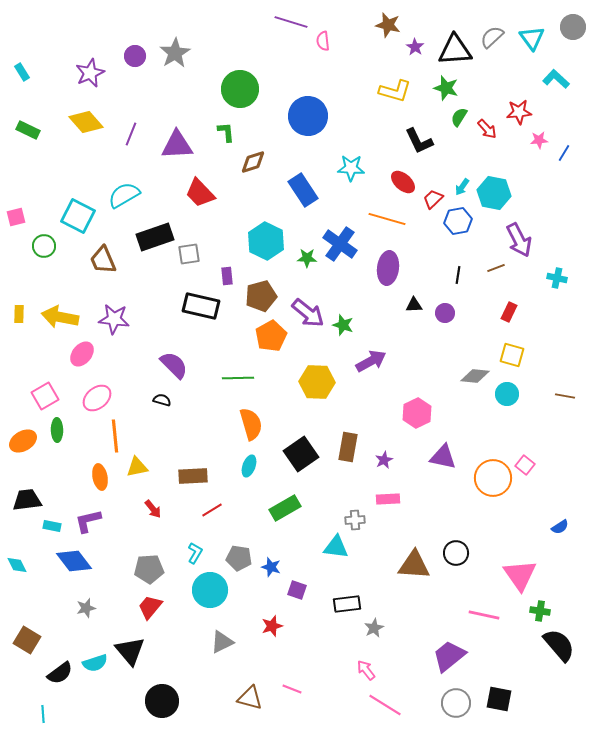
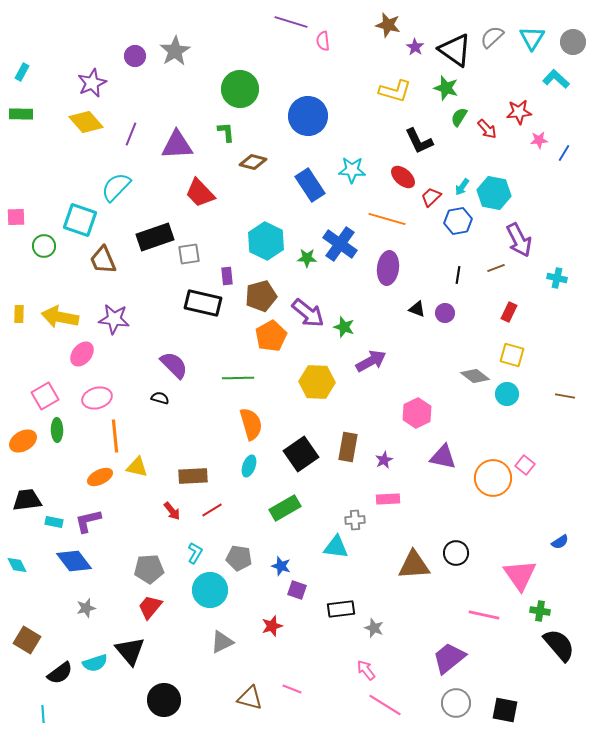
gray circle at (573, 27): moved 15 px down
cyan triangle at (532, 38): rotated 8 degrees clockwise
black triangle at (455, 50): rotated 39 degrees clockwise
gray star at (175, 53): moved 2 px up
cyan rectangle at (22, 72): rotated 60 degrees clockwise
purple star at (90, 73): moved 2 px right, 10 px down
green rectangle at (28, 130): moved 7 px left, 16 px up; rotated 25 degrees counterclockwise
brown diamond at (253, 162): rotated 32 degrees clockwise
cyan star at (351, 168): moved 1 px right, 2 px down
red ellipse at (403, 182): moved 5 px up
blue rectangle at (303, 190): moved 7 px right, 5 px up
cyan semicircle at (124, 195): moved 8 px left, 8 px up; rotated 16 degrees counterclockwise
red trapezoid at (433, 199): moved 2 px left, 2 px up
cyan square at (78, 216): moved 2 px right, 4 px down; rotated 8 degrees counterclockwise
pink square at (16, 217): rotated 12 degrees clockwise
black triangle at (414, 305): moved 3 px right, 4 px down; rotated 24 degrees clockwise
black rectangle at (201, 306): moved 2 px right, 3 px up
green star at (343, 325): moved 1 px right, 2 px down
gray diamond at (475, 376): rotated 32 degrees clockwise
pink ellipse at (97, 398): rotated 24 degrees clockwise
black semicircle at (162, 400): moved 2 px left, 2 px up
yellow triangle at (137, 467): rotated 25 degrees clockwise
orange ellipse at (100, 477): rotated 75 degrees clockwise
red arrow at (153, 509): moved 19 px right, 2 px down
cyan rectangle at (52, 526): moved 2 px right, 4 px up
blue semicircle at (560, 527): moved 15 px down
brown triangle at (414, 565): rotated 8 degrees counterclockwise
blue star at (271, 567): moved 10 px right, 1 px up
black rectangle at (347, 604): moved 6 px left, 5 px down
gray star at (374, 628): rotated 24 degrees counterclockwise
purple trapezoid at (449, 656): moved 2 px down
black square at (499, 699): moved 6 px right, 11 px down
black circle at (162, 701): moved 2 px right, 1 px up
